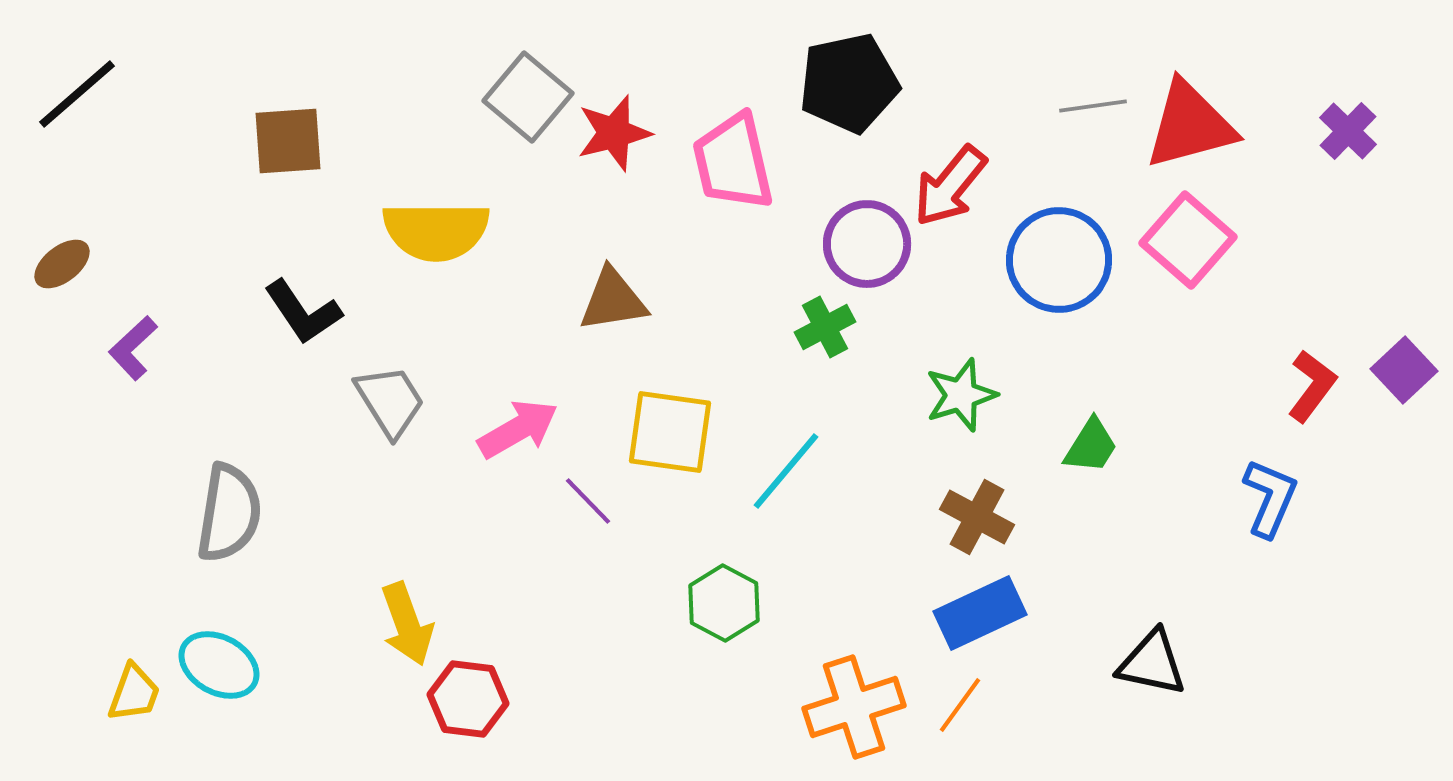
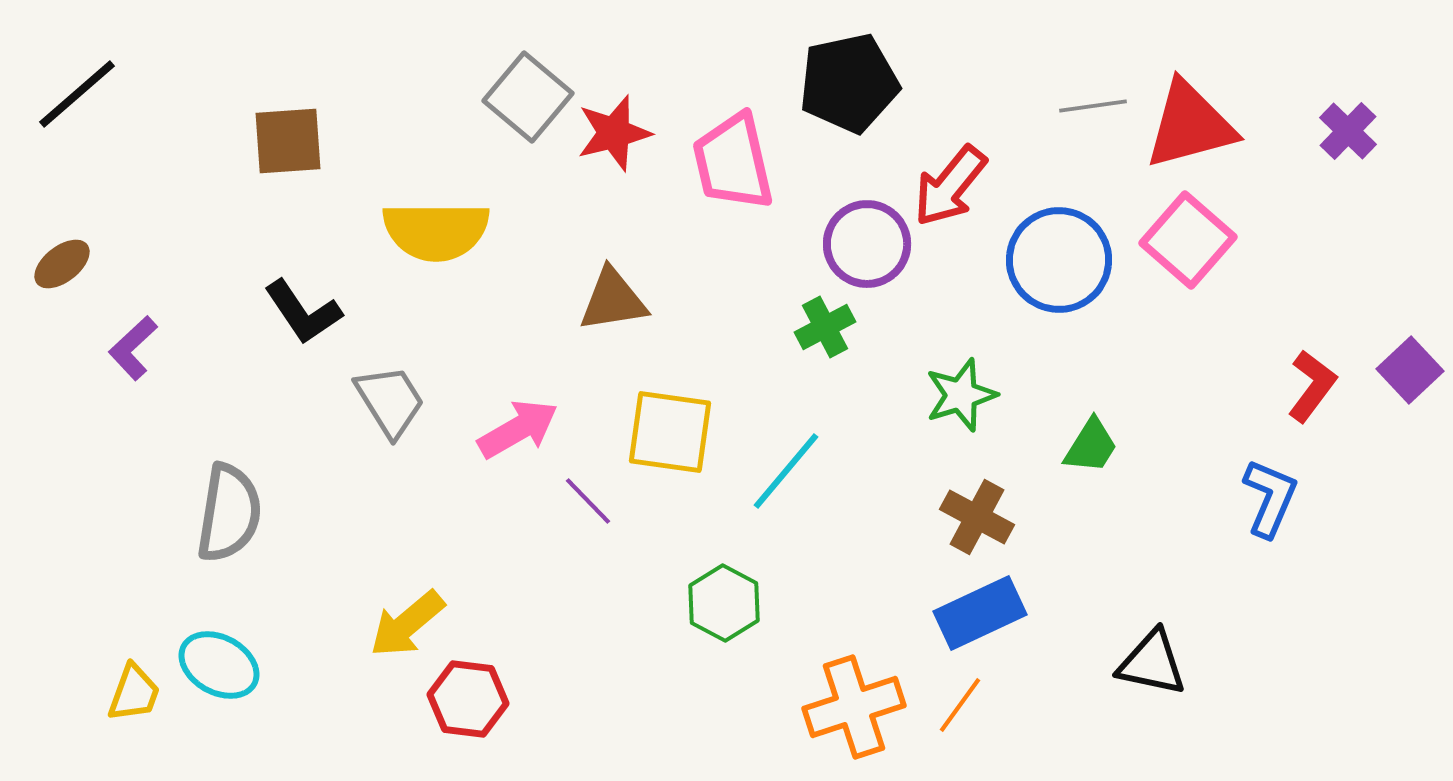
purple square: moved 6 px right
yellow arrow: rotated 70 degrees clockwise
